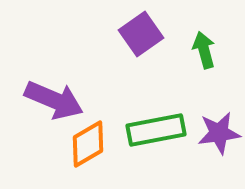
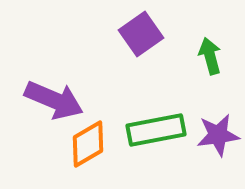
green arrow: moved 6 px right, 6 px down
purple star: moved 1 px left, 2 px down
